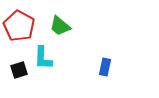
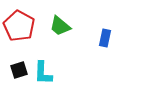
cyan L-shape: moved 15 px down
blue rectangle: moved 29 px up
